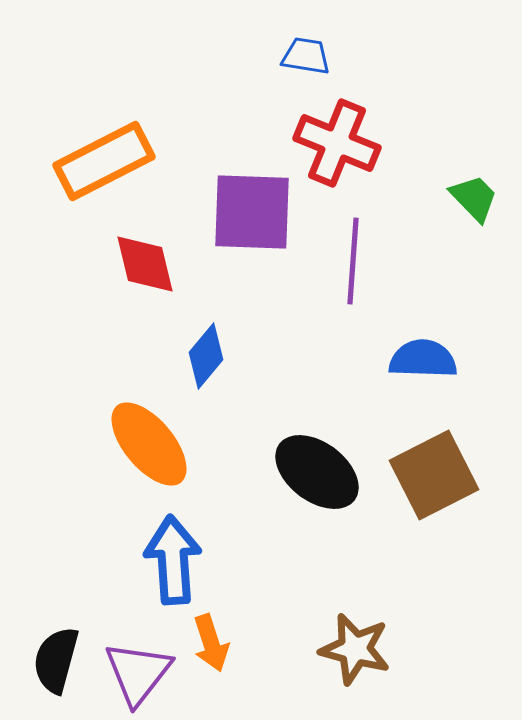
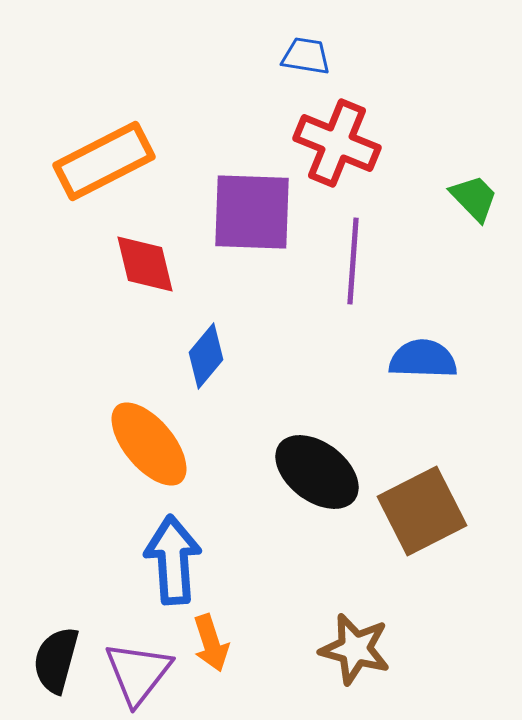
brown square: moved 12 px left, 36 px down
